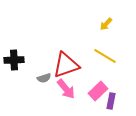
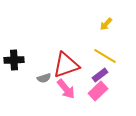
purple rectangle: moved 11 px left, 26 px up; rotated 42 degrees clockwise
